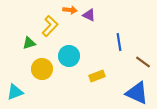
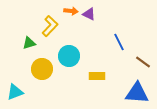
orange arrow: moved 1 px right, 1 px down
purple triangle: moved 1 px up
blue line: rotated 18 degrees counterclockwise
yellow rectangle: rotated 21 degrees clockwise
blue triangle: rotated 20 degrees counterclockwise
